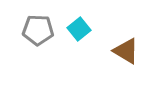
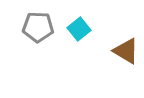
gray pentagon: moved 3 px up
